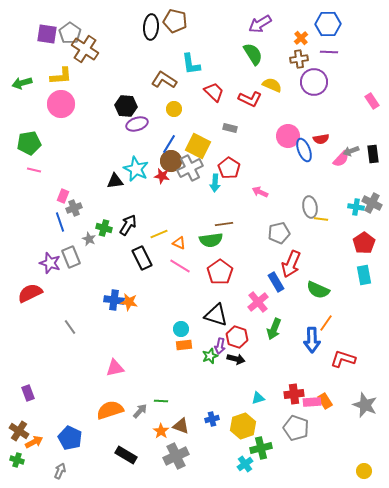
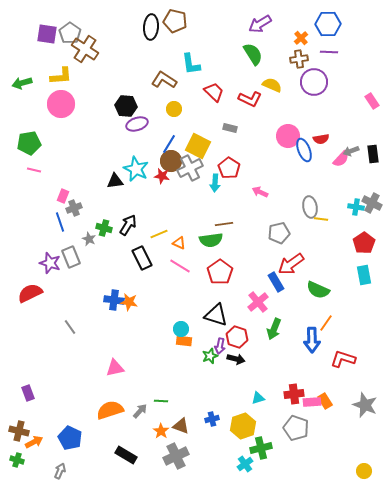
red arrow at (291, 264): rotated 32 degrees clockwise
orange rectangle at (184, 345): moved 4 px up; rotated 14 degrees clockwise
brown cross at (19, 431): rotated 18 degrees counterclockwise
